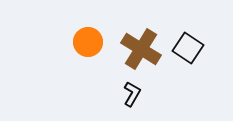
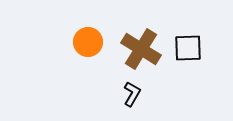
black square: rotated 36 degrees counterclockwise
